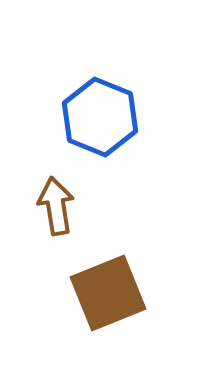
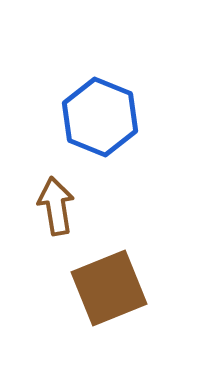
brown square: moved 1 px right, 5 px up
